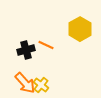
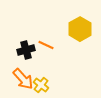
orange arrow: moved 2 px left, 4 px up
